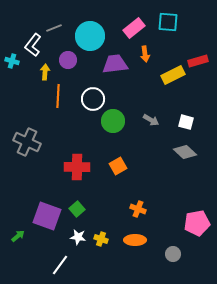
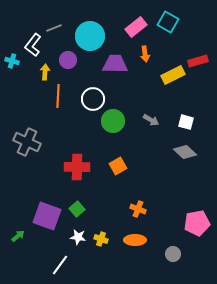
cyan square: rotated 25 degrees clockwise
pink rectangle: moved 2 px right, 1 px up
purple trapezoid: rotated 8 degrees clockwise
